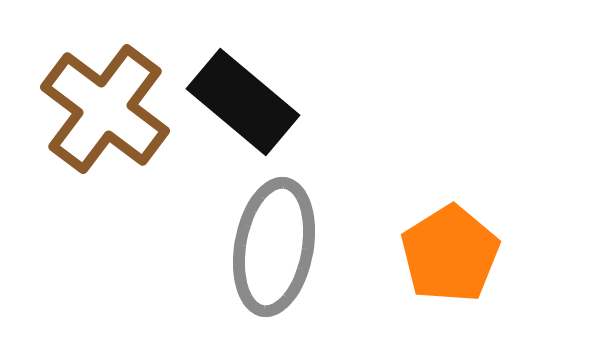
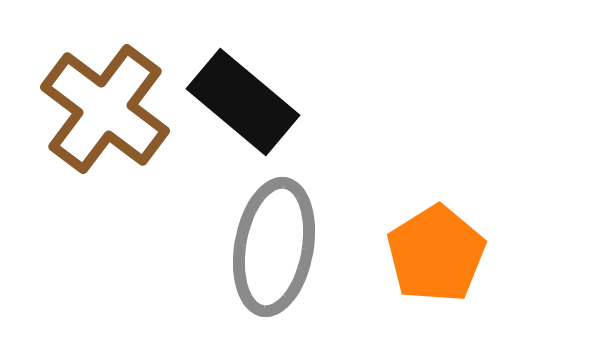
orange pentagon: moved 14 px left
